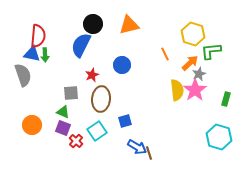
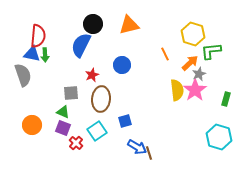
red cross: moved 2 px down
